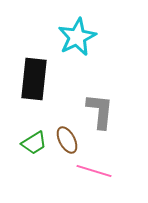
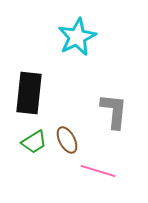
black rectangle: moved 5 px left, 14 px down
gray L-shape: moved 14 px right
green trapezoid: moved 1 px up
pink line: moved 4 px right
